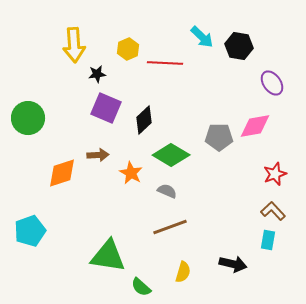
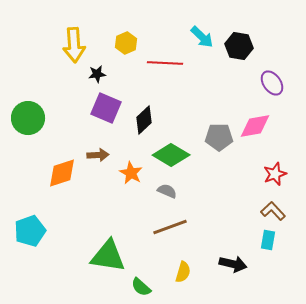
yellow hexagon: moved 2 px left, 6 px up
